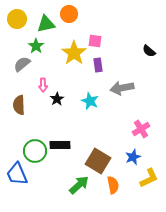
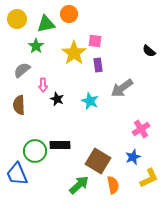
gray semicircle: moved 6 px down
gray arrow: rotated 25 degrees counterclockwise
black star: rotated 16 degrees counterclockwise
